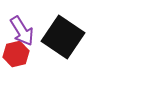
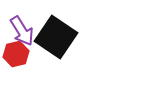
black square: moved 7 px left
